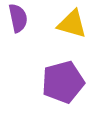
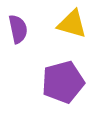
purple semicircle: moved 11 px down
